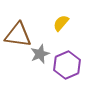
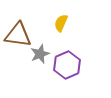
yellow semicircle: rotated 18 degrees counterclockwise
